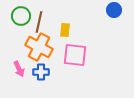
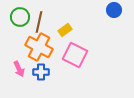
green circle: moved 1 px left, 1 px down
yellow rectangle: rotated 48 degrees clockwise
pink square: rotated 20 degrees clockwise
